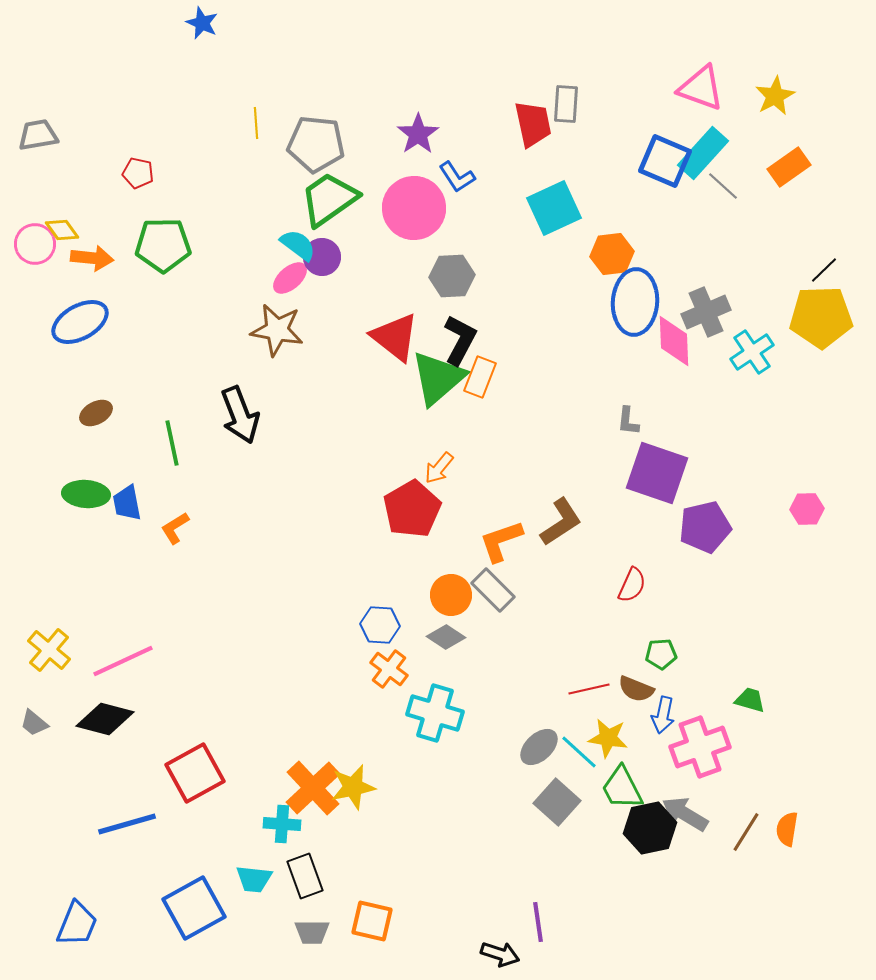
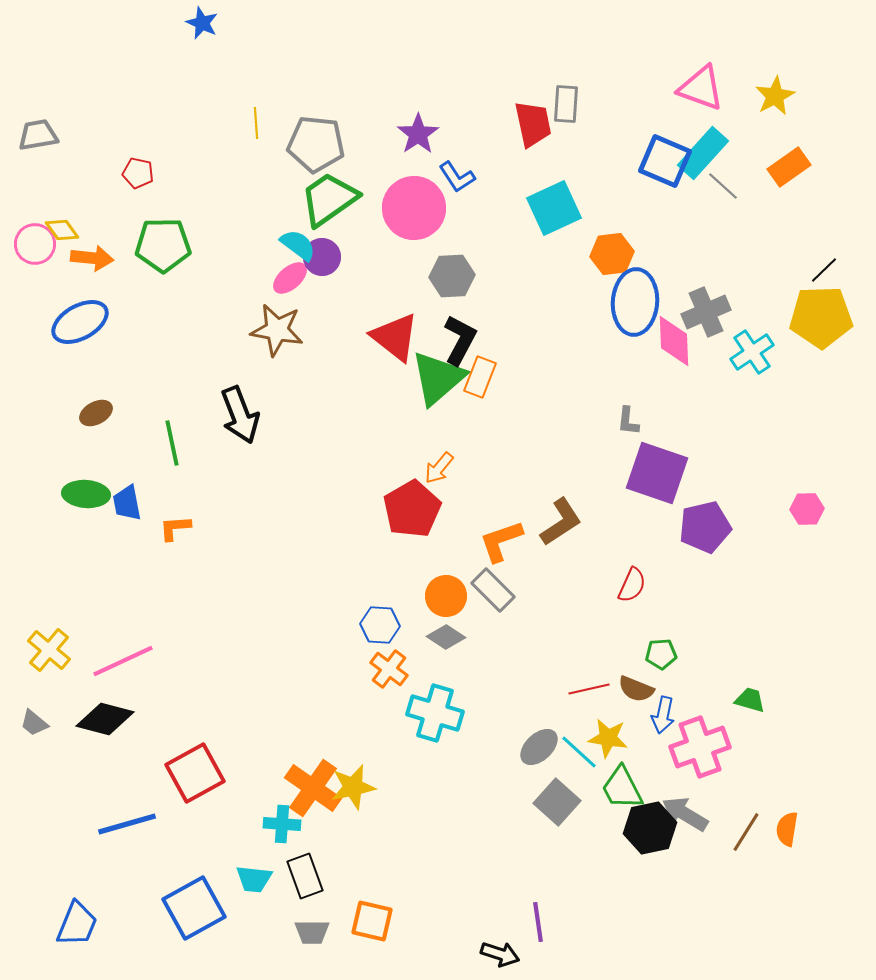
orange L-shape at (175, 528): rotated 28 degrees clockwise
orange circle at (451, 595): moved 5 px left, 1 px down
orange cross at (313, 788): rotated 12 degrees counterclockwise
